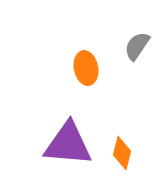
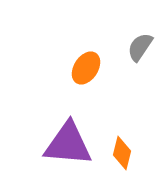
gray semicircle: moved 3 px right, 1 px down
orange ellipse: rotated 44 degrees clockwise
